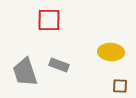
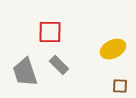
red square: moved 1 px right, 12 px down
yellow ellipse: moved 2 px right, 3 px up; rotated 30 degrees counterclockwise
gray rectangle: rotated 24 degrees clockwise
